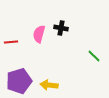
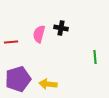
green line: moved 1 px right, 1 px down; rotated 40 degrees clockwise
purple pentagon: moved 1 px left, 2 px up
yellow arrow: moved 1 px left, 1 px up
